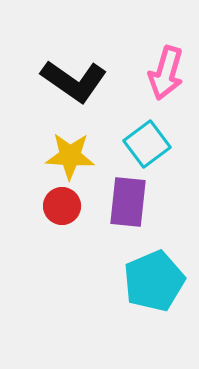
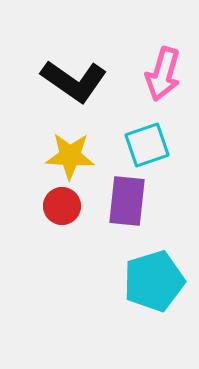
pink arrow: moved 3 px left, 1 px down
cyan square: moved 1 px down; rotated 18 degrees clockwise
purple rectangle: moved 1 px left, 1 px up
cyan pentagon: rotated 6 degrees clockwise
